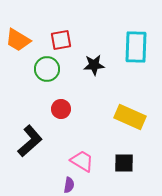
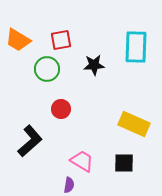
yellow rectangle: moved 4 px right, 7 px down
